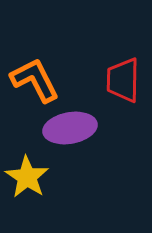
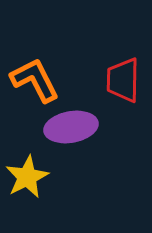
purple ellipse: moved 1 px right, 1 px up
yellow star: rotated 12 degrees clockwise
